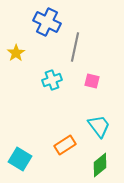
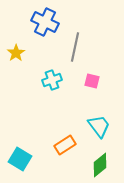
blue cross: moved 2 px left
